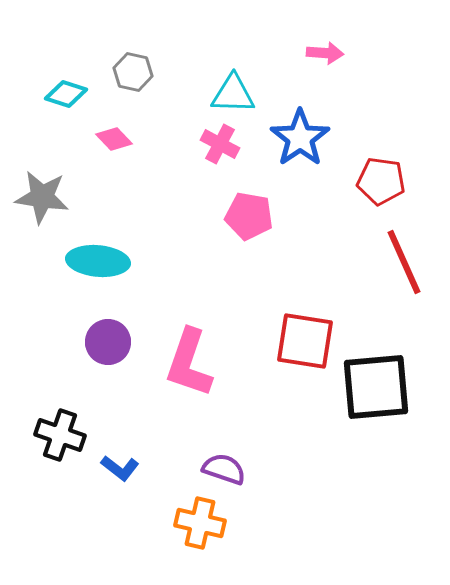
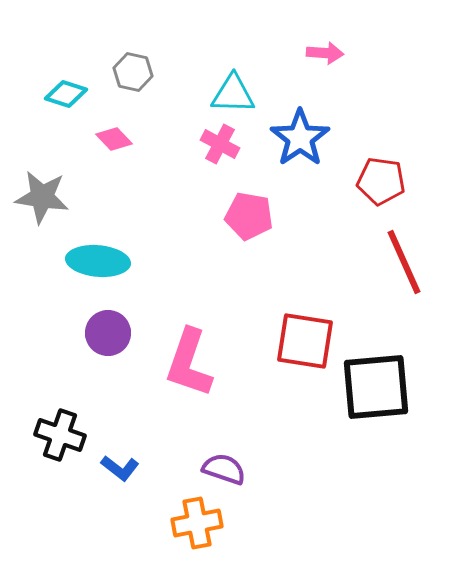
purple circle: moved 9 px up
orange cross: moved 3 px left; rotated 24 degrees counterclockwise
